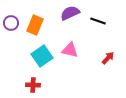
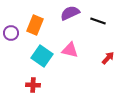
purple circle: moved 10 px down
cyan square: rotated 20 degrees counterclockwise
